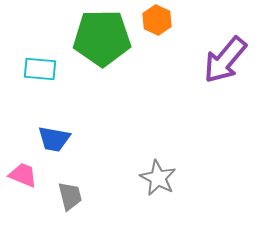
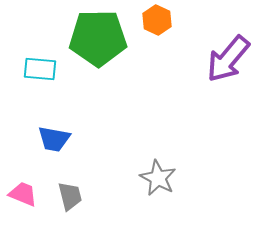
green pentagon: moved 4 px left
purple arrow: moved 3 px right, 1 px up
pink trapezoid: moved 19 px down
